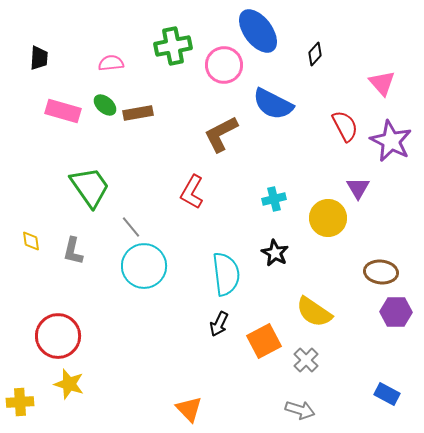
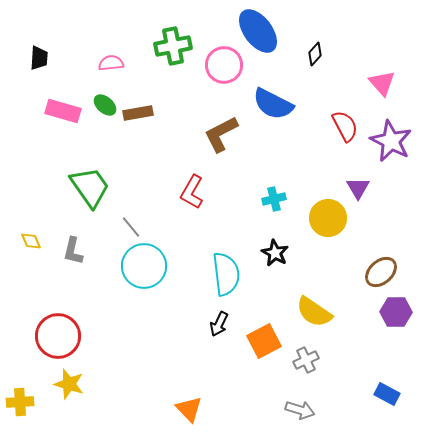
yellow diamond: rotated 15 degrees counterclockwise
brown ellipse: rotated 48 degrees counterclockwise
gray cross: rotated 20 degrees clockwise
